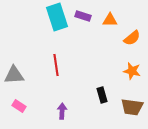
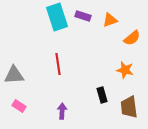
orange triangle: rotated 21 degrees counterclockwise
red line: moved 2 px right, 1 px up
orange star: moved 7 px left, 1 px up
brown trapezoid: moved 3 px left; rotated 75 degrees clockwise
